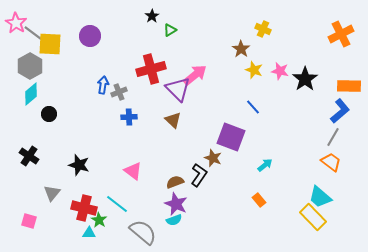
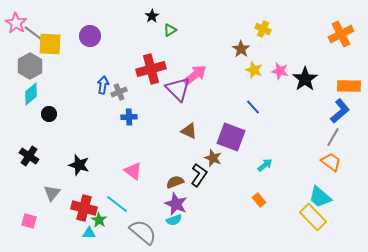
brown triangle at (173, 120): moved 16 px right, 11 px down; rotated 18 degrees counterclockwise
